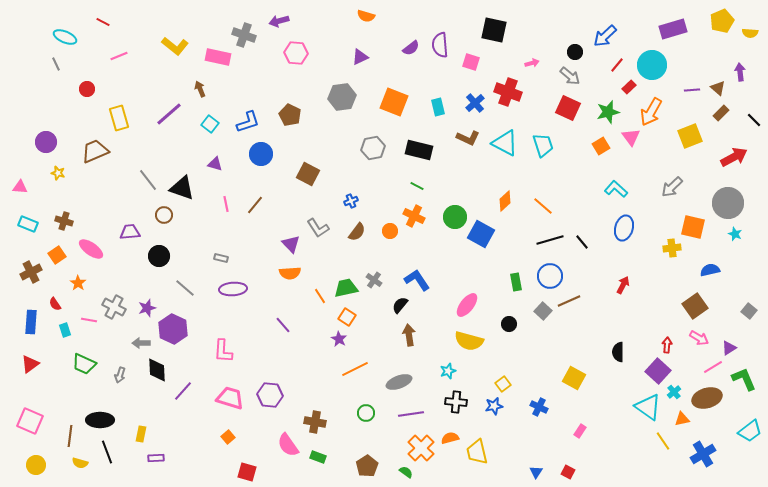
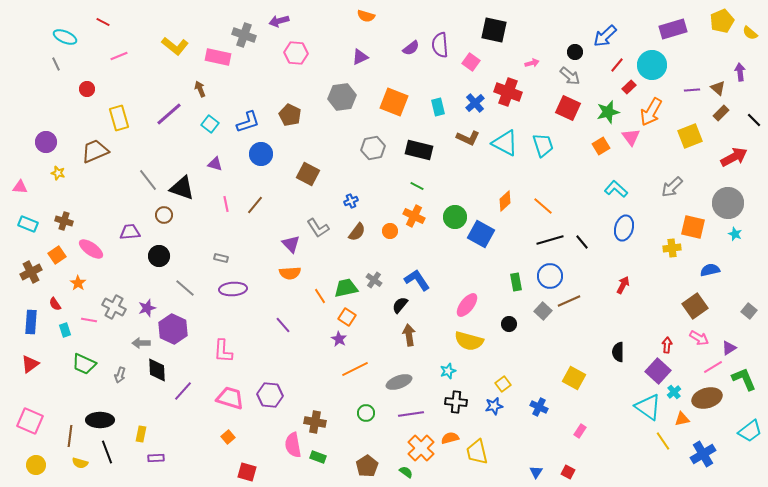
yellow semicircle at (750, 33): rotated 35 degrees clockwise
pink square at (471, 62): rotated 18 degrees clockwise
pink semicircle at (288, 445): moved 5 px right; rotated 25 degrees clockwise
